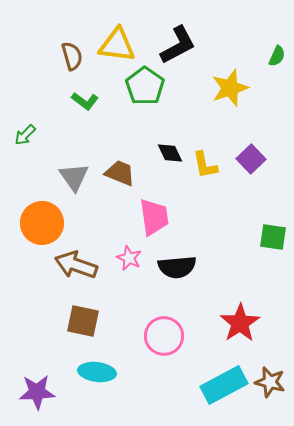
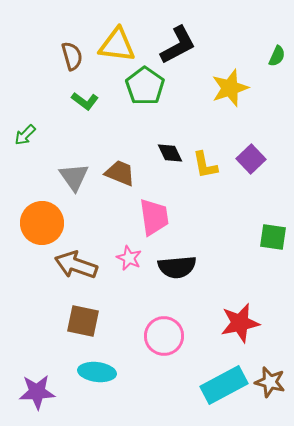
red star: rotated 21 degrees clockwise
